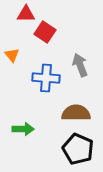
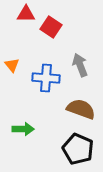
red square: moved 6 px right, 5 px up
orange triangle: moved 10 px down
brown semicircle: moved 5 px right, 4 px up; rotated 20 degrees clockwise
